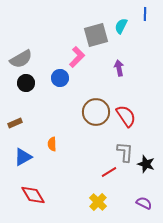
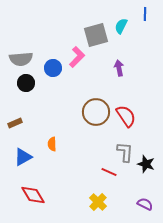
gray semicircle: rotated 25 degrees clockwise
blue circle: moved 7 px left, 10 px up
red line: rotated 56 degrees clockwise
purple semicircle: moved 1 px right, 1 px down
